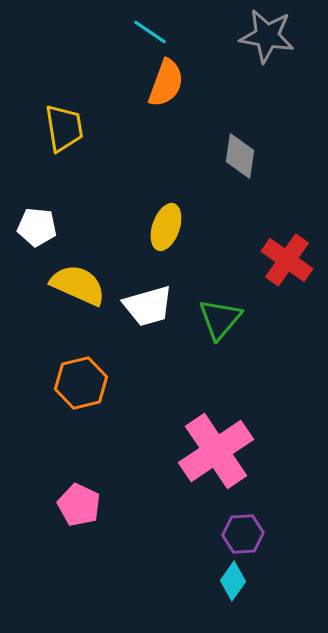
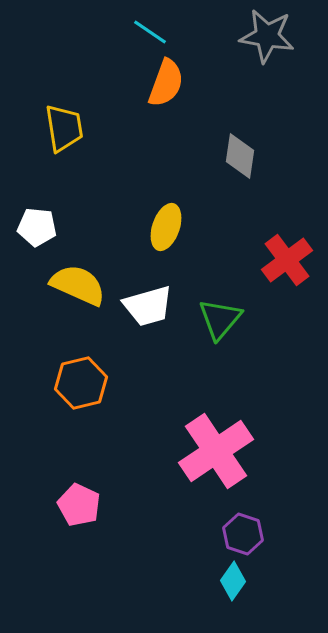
red cross: rotated 18 degrees clockwise
purple hexagon: rotated 21 degrees clockwise
